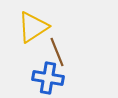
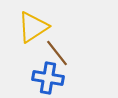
brown line: moved 1 px down; rotated 16 degrees counterclockwise
